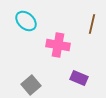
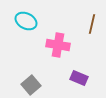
cyan ellipse: rotated 15 degrees counterclockwise
